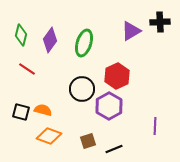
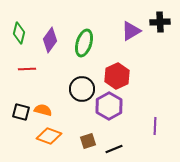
green diamond: moved 2 px left, 2 px up
red line: rotated 36 degrees counterclockwise
